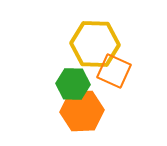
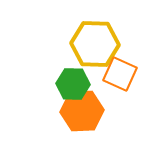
orange square: moved 6 px right, 3 px down
